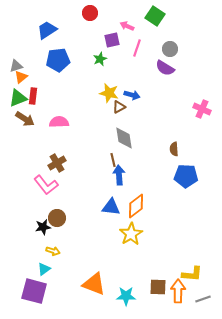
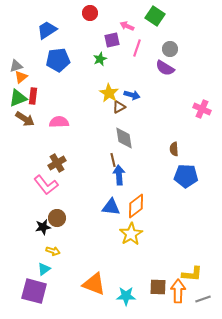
yellow star at (109, 93): rotated 18 degrees clockwise
